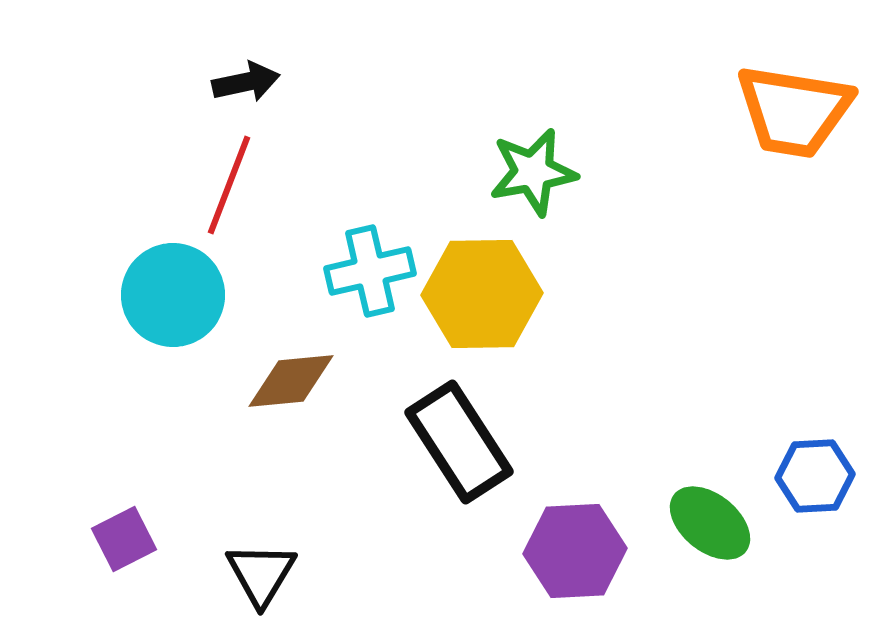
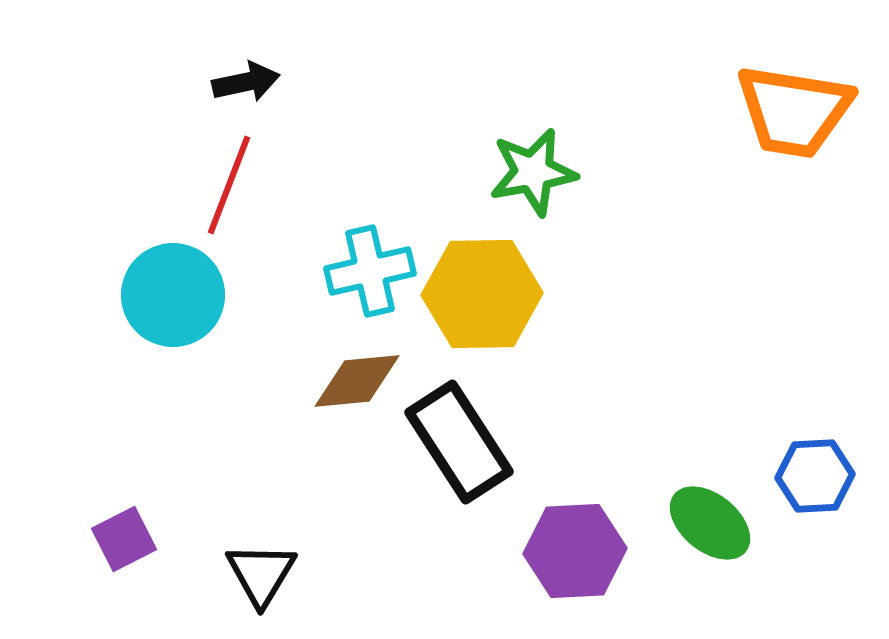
brown diamond: moved 66 px right
